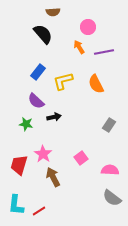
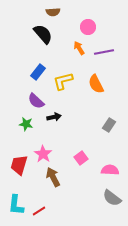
orange arrow: moved 1 px down
